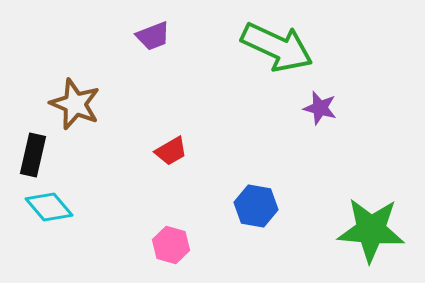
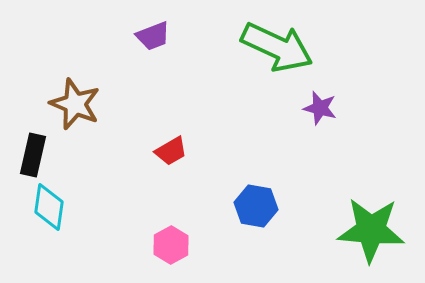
cyan diamond: rotated 48 degrees clockwise
pink hexagon: rotated 15 degrees clockwise
